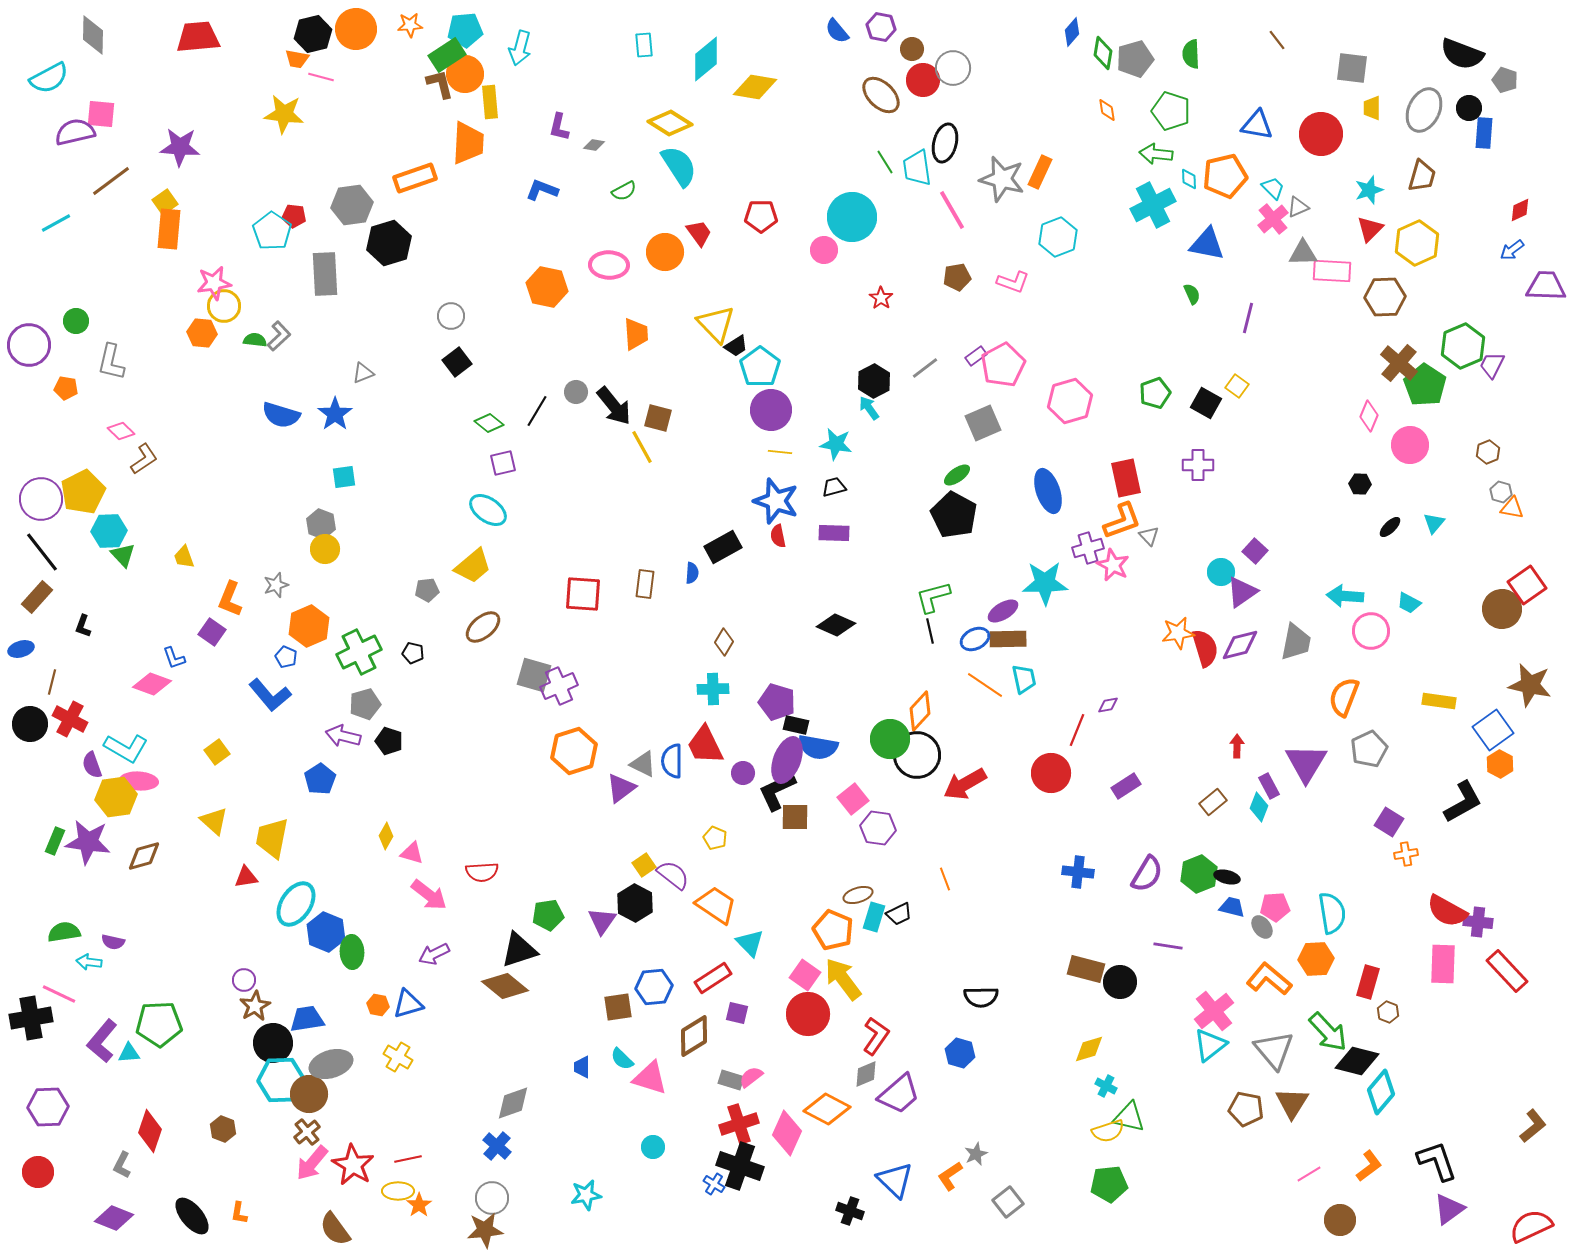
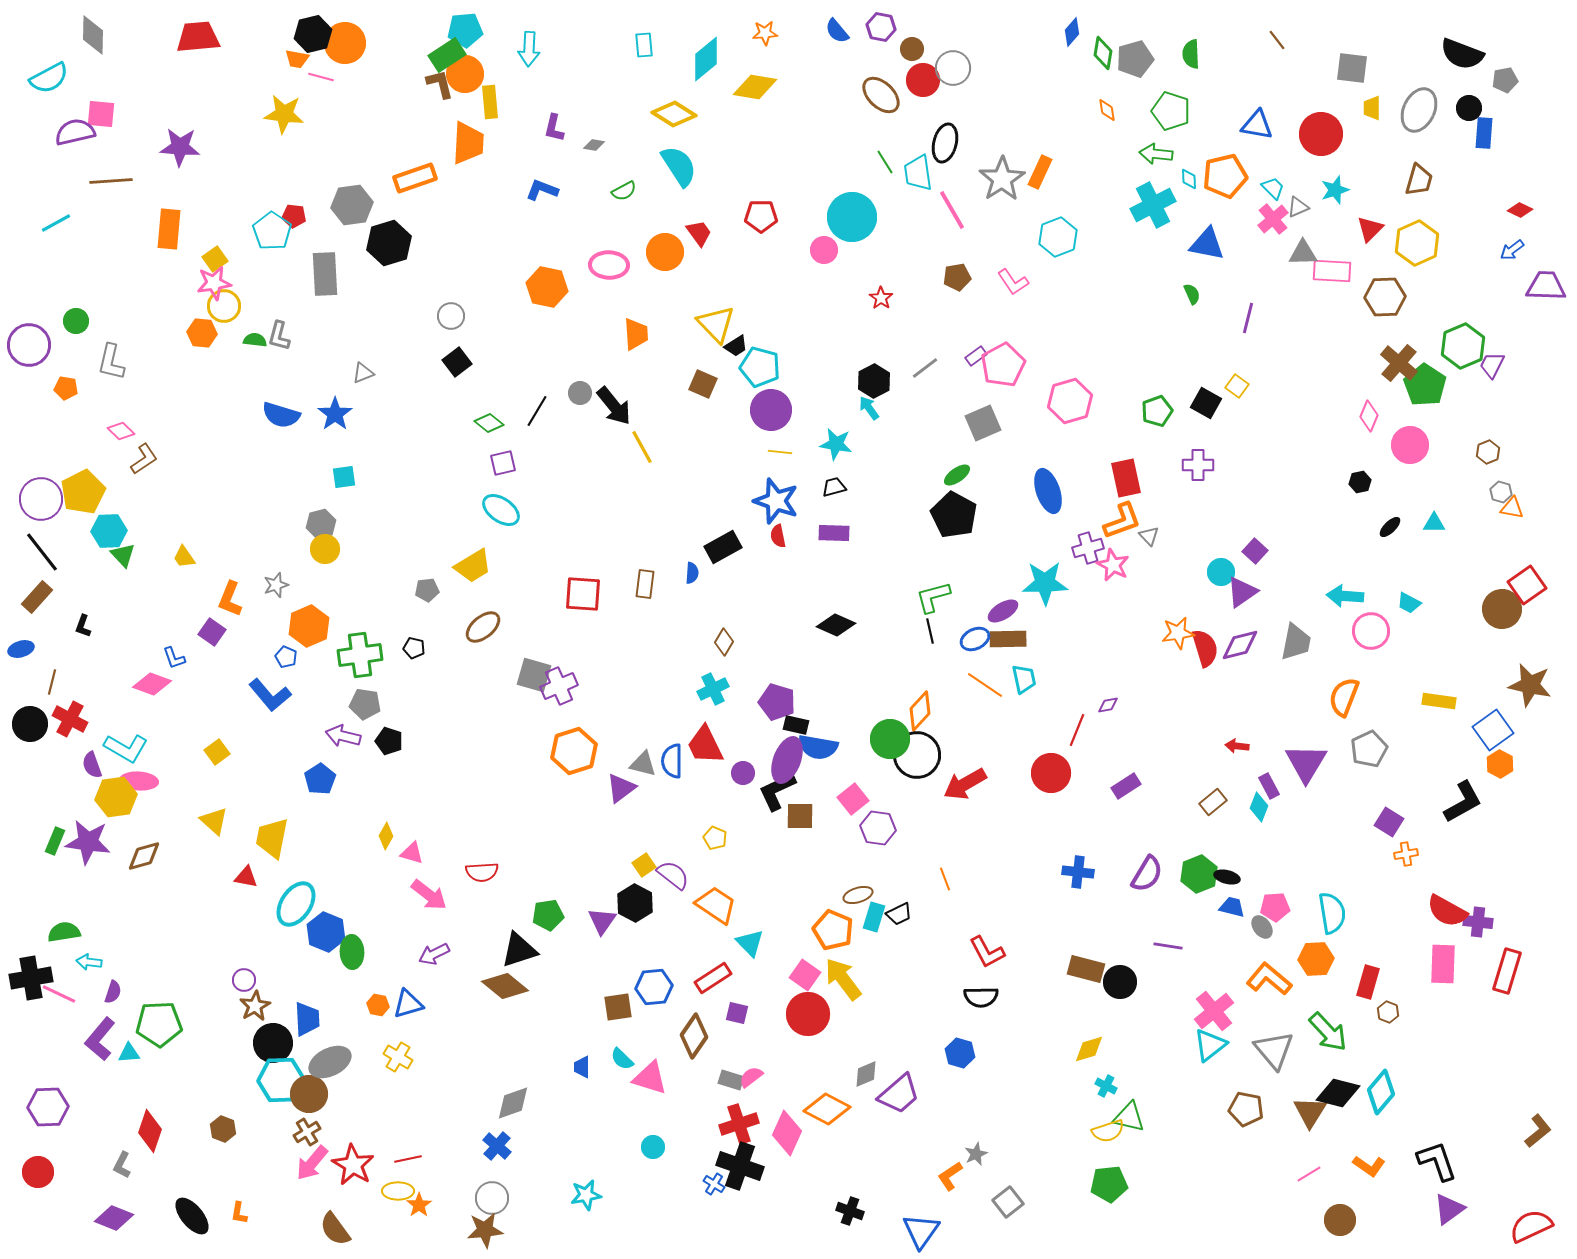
orange star at (410, 25): moved 355 px right, 8 px down
orange circle at (356, 29): moved 11 px left, 14 px down
cyan arrow at (520, 48): moved 9 px right, 1 px down; rotated 12 degrees counterclockwise
gray pentagon at (1505, 80): rotated 30 degrees counterclockwise
gray ellipse at (1424, 110): moved 5 px left
yellow diamond at (670, 123): moved 4 px right, 9 px up
purple L-shape at (559, 127): moved 5 px left, 1 px down
cyan trapezoid at (917, 168): moved 1 px right, 5 px down
brown trapezoid at (1422, 176): moved 3 px left, 4 px down
gray star at (1002, 179): rotated 24 degrees clockwise
brown line at (111, 181): rotated 33 degrees clockwise
cyan star at (1369, 190): moved 34 px left
yellow square at (165, 202): moved 50 px right, 57 px down
red diamond at (1520, 210): rotated 50 degrees clockwise
pink L-shape at (1013, 282): rotated 36 degrees clockwise
gray L-shape at (279, 336): rotated 148 degrees clockwise
cyan pentagon at (760, 367): rotated 21 degrees counterclockwise
gray circle at (576, 392): moved 4 px right, 1 px down
green pentagon at (1155, 393): moved 2 px right, 18 px down
brown square at (658, 418): moved 45 px right, 34 px up; rotated 8 degrees clockwise
black hexagon at (1360, 484): moved 2 px up; rotated 15 degrees counterclockwise
cyan ellipse at (488, 510): moved 13 px right
cyan triangle at (1434, 523): rotated 50 degrees clockwise
gray hexagon at (321, 524): rotated 24 degrees clockwise
yellow trapezoid at (184, 557): rotated 15 degrees counterclockwise
yellow trapezoid at (473, 566): rotated 9 degrees clockwise
green cross at (359, 652): moved 1 px right, 3 px down; rotated 18 degrees clockwise
black pentagon at (413, 653): moved 1 px right, 5 px up
cyan cross at (713, 689): rotated 24 degrees counterclockwise
gray pentagon at (365, 704): rotated 24 degrees clockwise
red arrow at (1237, 746): rotated 85 degrees counterclockwise
gray triangle at (643, 764): rotated 12 degrees counterclockwise
brown square at (795, 817): moved 5 px right, 1 px up
red triangle at (246, 877): rotated 20 degrees clockwise
purple semicircle at (113, 942): moved 50 px down; rotated 85 degrees counterclockwise
red rectangle at (1507, 971): rotated 60 degrees clockwise
black cross at (31, 1018): moved 40 px up
blue trapezoid at (307, 1019): rotated 96 degrees clockwise
brown diamond at (694, 1036): rotated 24 degrees counterclockwise
red L-shape at (876, 1036): moved 111 px right, 84 px up; rotated 117 degrees clockwise
purple L-shape at (102, 1041): moved 2 px left, 2 px up
black diamond at (1357, 1061): moved 19 px left, 32 px down
gray ellipse at (331, 1064): moved 1 px left, 2 px up; rotated 9 degrees counterclockwise
brown triangle at (1292, 1103): moved 18 px right, 9 px down
brown L-shape at (1533, 1126): moved 5 px right, 5 px down
brown cross at (307, 1132): rotated 8 degrees clockwise
orange L-shape at (1369, 1166): rotated 72 degrees clockwise
blue triangle at (895, 1180): moved 26 px right, 51 px down; rotated 21 degrees clockwise
